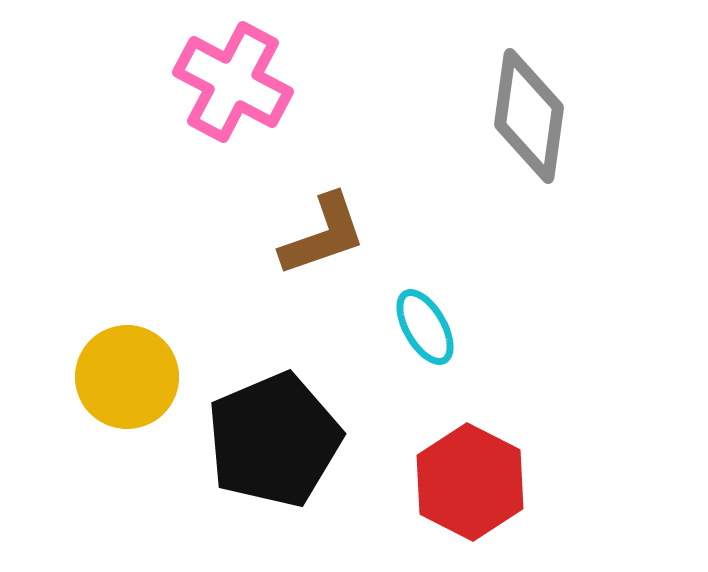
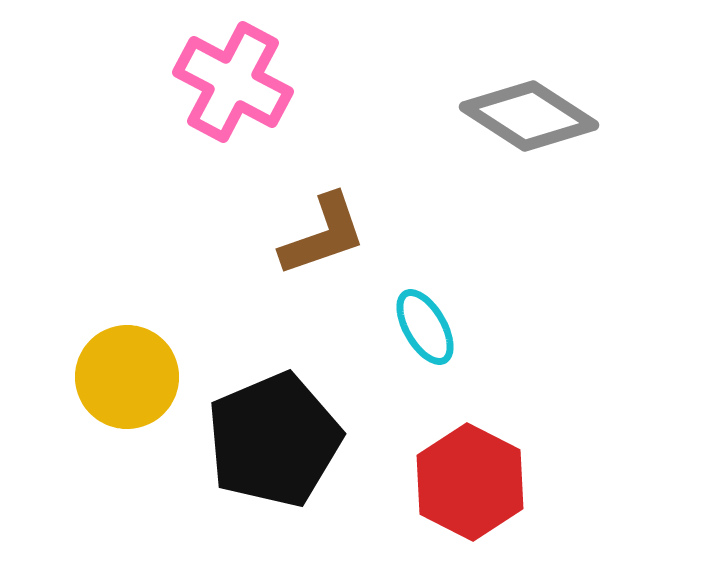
gray diamond: rotated 65 degrees counterclockwise
